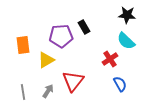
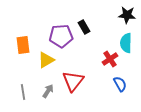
cyan semicircle: moved 2 px down; rotated 48 degrees clockwise
